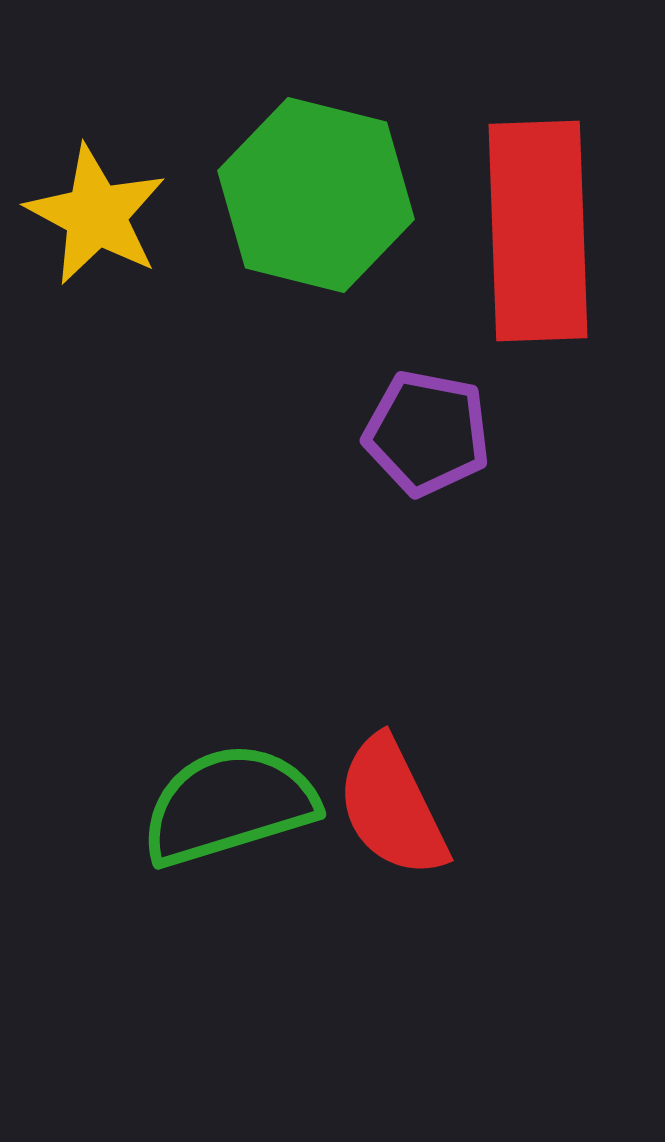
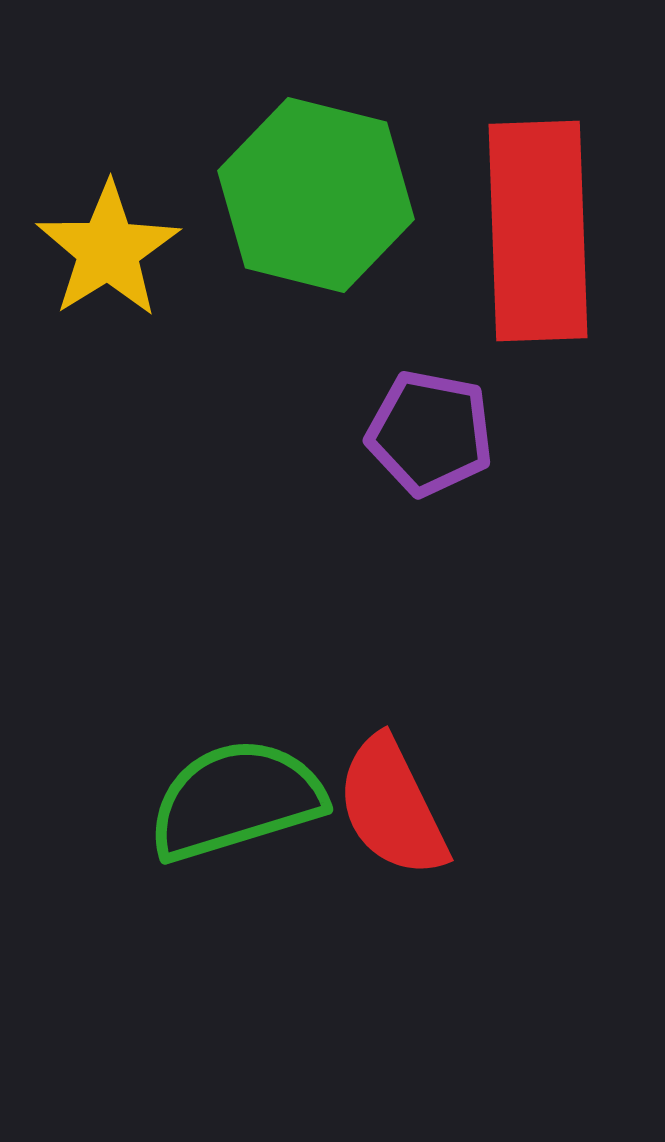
yellow star: moved 12 px right, 35 px down; rotated 12 degrees clockwise
purple pentagon: moved 3 px right
green semicircle: moved 7 px right, 5 px up
